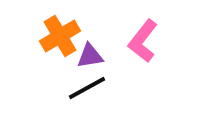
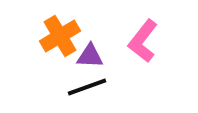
purple triangle: rotated 12 degrees clockwise
black line: moved 1 px up; rotated 9 degrees clockwise
